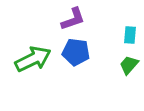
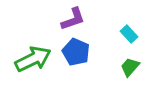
cyan rectangle: moved 1 px left, 1 px up; rotated 48 degrees counterclockwise
blue pentagon: rotated 16 degrees clockwise
green trapezoid: moved 1 px right, 2 px down
